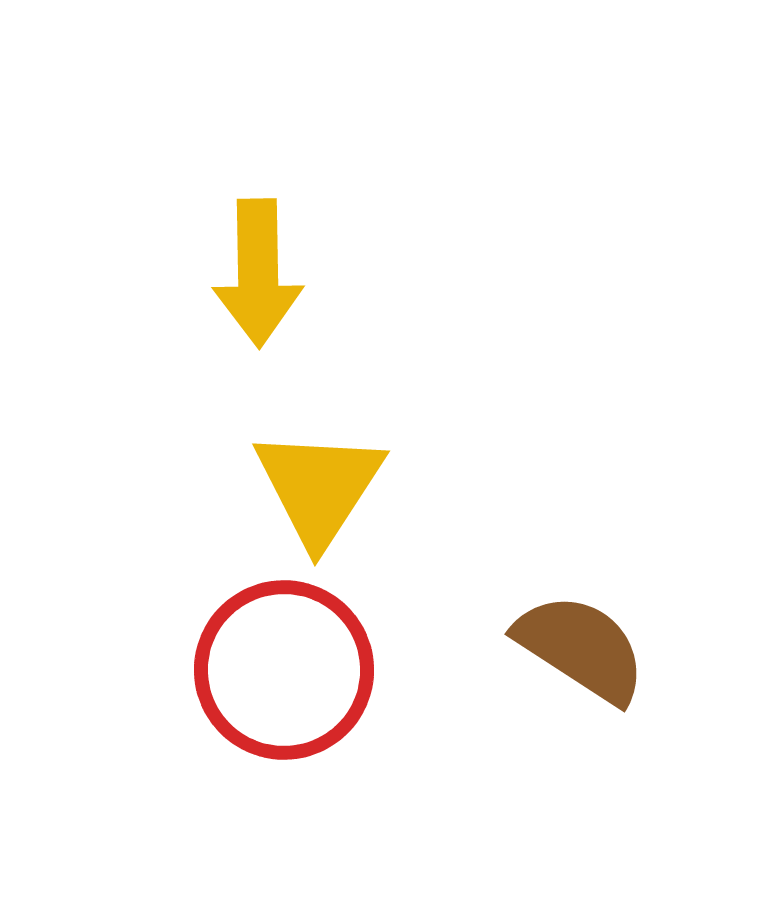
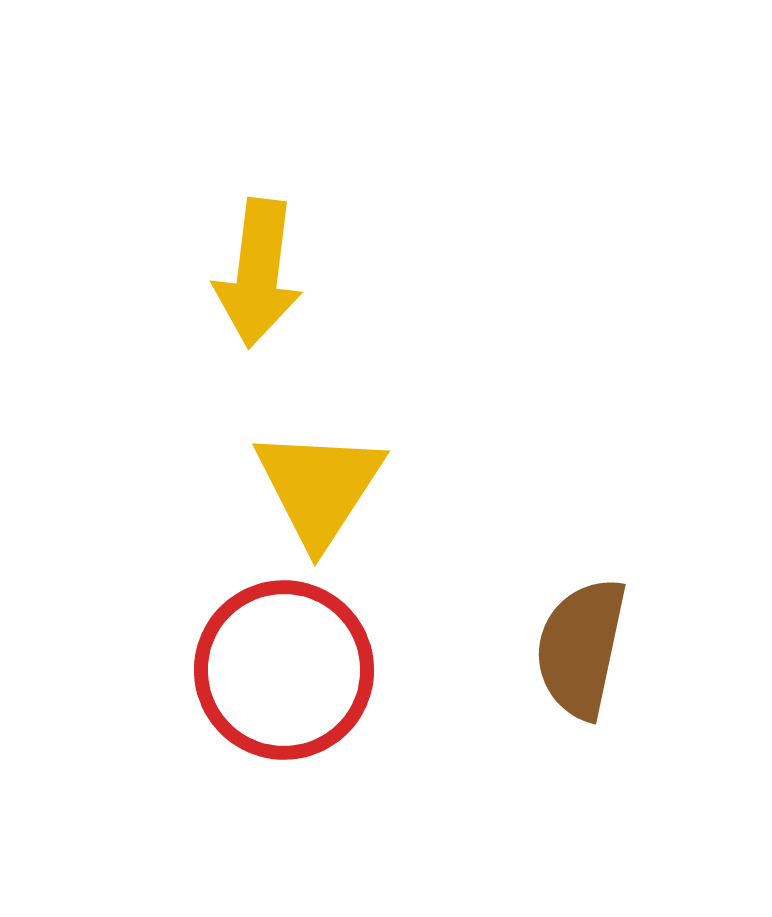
yellow arrow: rotated 8 degrees clockwise
brown semicircle: rotated 111 degrees counterclockwise
